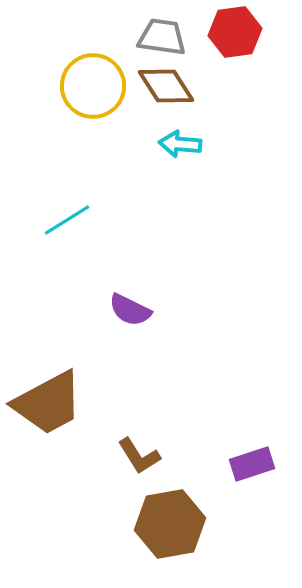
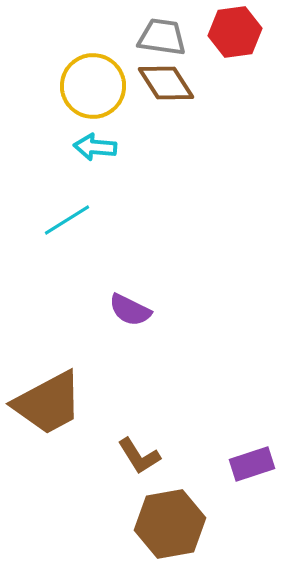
brown diamond: moved 3 px up
cyan arrow: moved 85 px left, 3 px down
